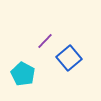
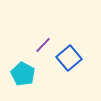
purple line: moved 2 px left, 4 px down
